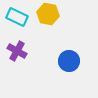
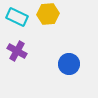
yellow hexagon: rotated 15 degrees counterclockwise
blue circle: moved 3 px down
